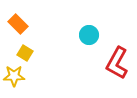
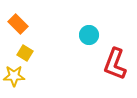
red L-shape: moved 2 px left, 1 px down; rotated 8 degrees counterclockwise
